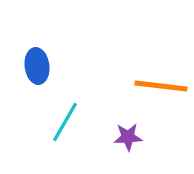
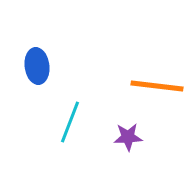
orange line: moved 4 px left
cyan line: moved 5 px right; rotated 9 degrees counterclockwise
